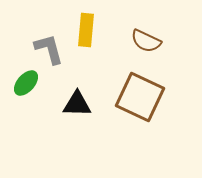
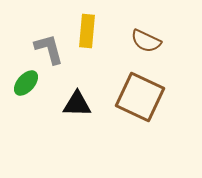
yellow rectangle: moved 1 px right, 1 px down
